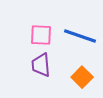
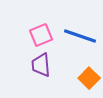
pink square: rotated 25 degrees counterclockwise
orange square: moved 7 px right, 1 px down
